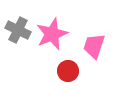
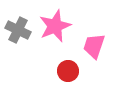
pink star: moved 3 px right, 8 px up
